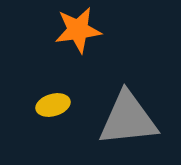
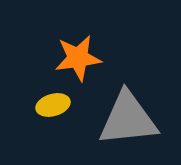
orange star: moved 28 px down
